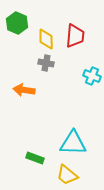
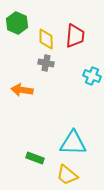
orange arrow: moved 2 px left
